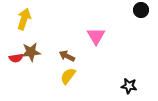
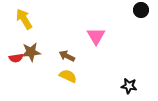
yellow arrow: rotated 50 degrees counterclockwise
yellow semicircle: rotated 78 degrees clockwise
